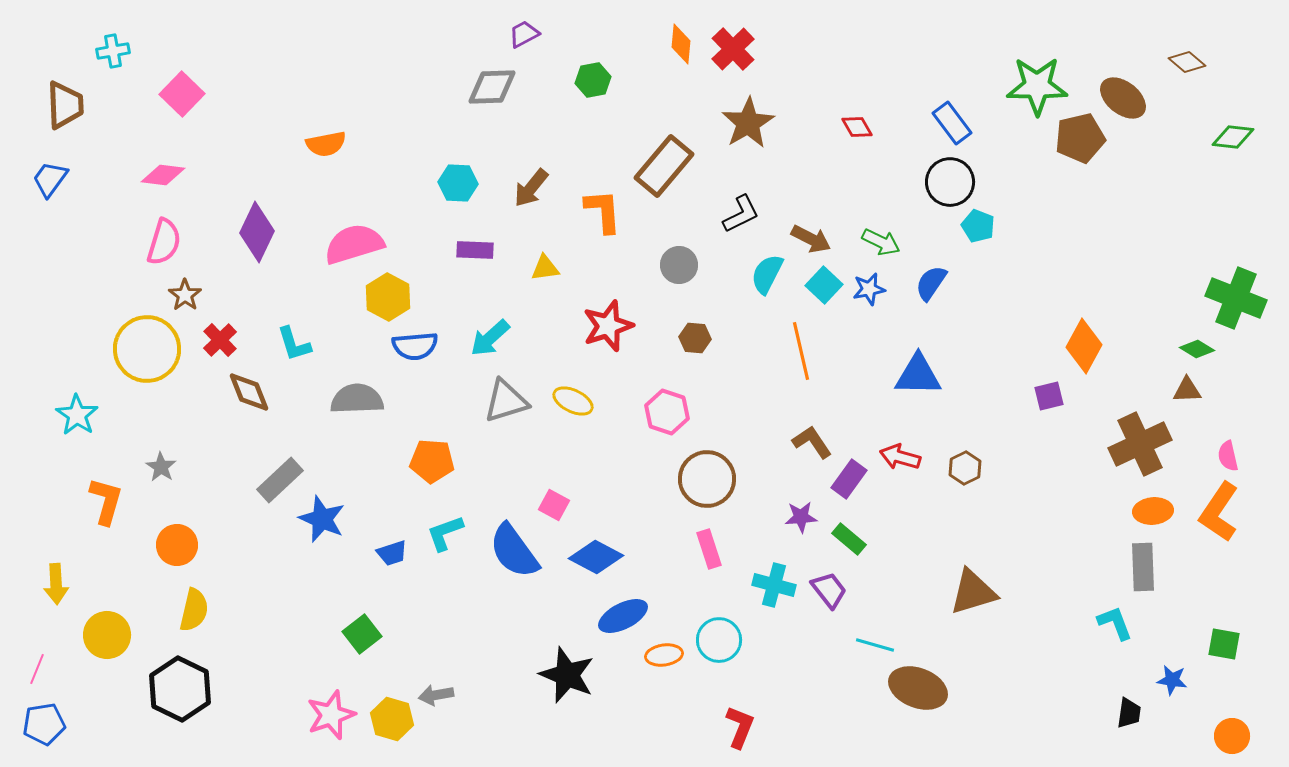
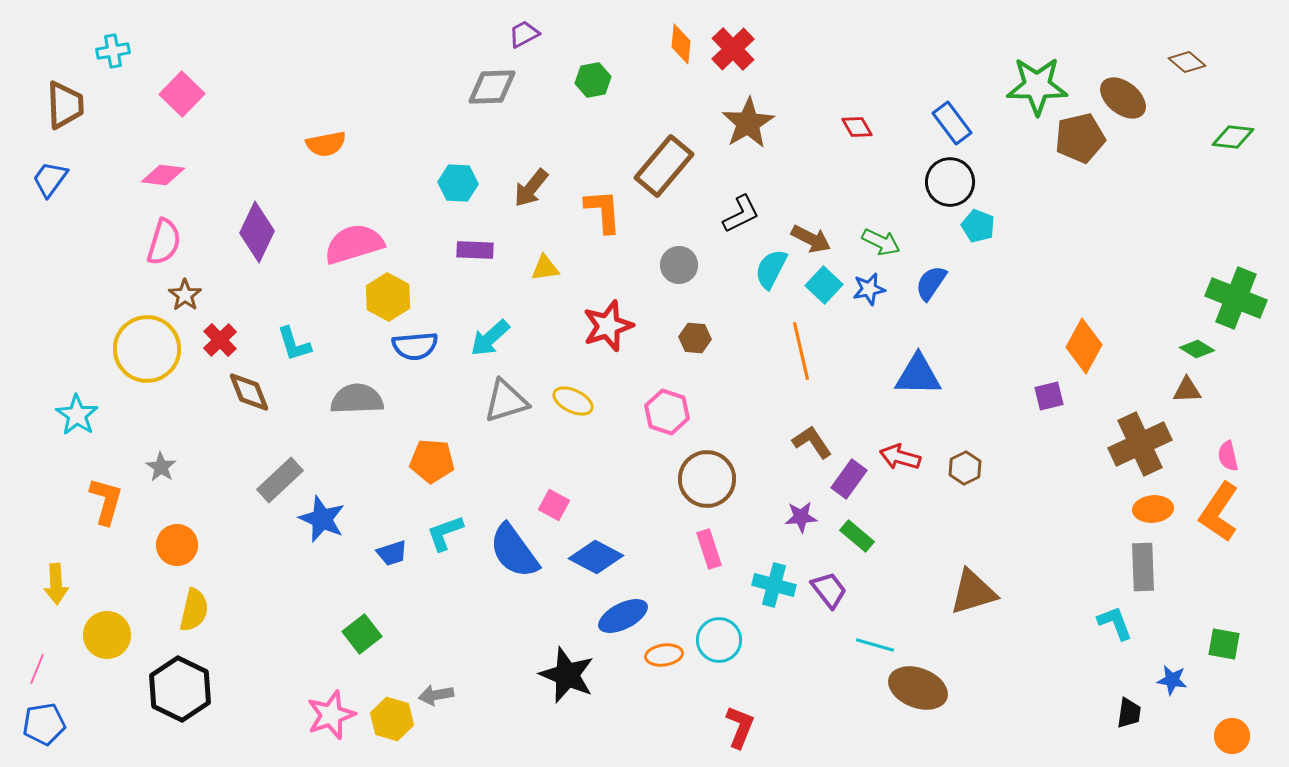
cyan semicircle at (767, 274): moved 4 px right, 5 px up
orange ellipse at (1153, 511): moved 2 px up
green rectangle at (849, 539): moved 8 px right, 3 px up
